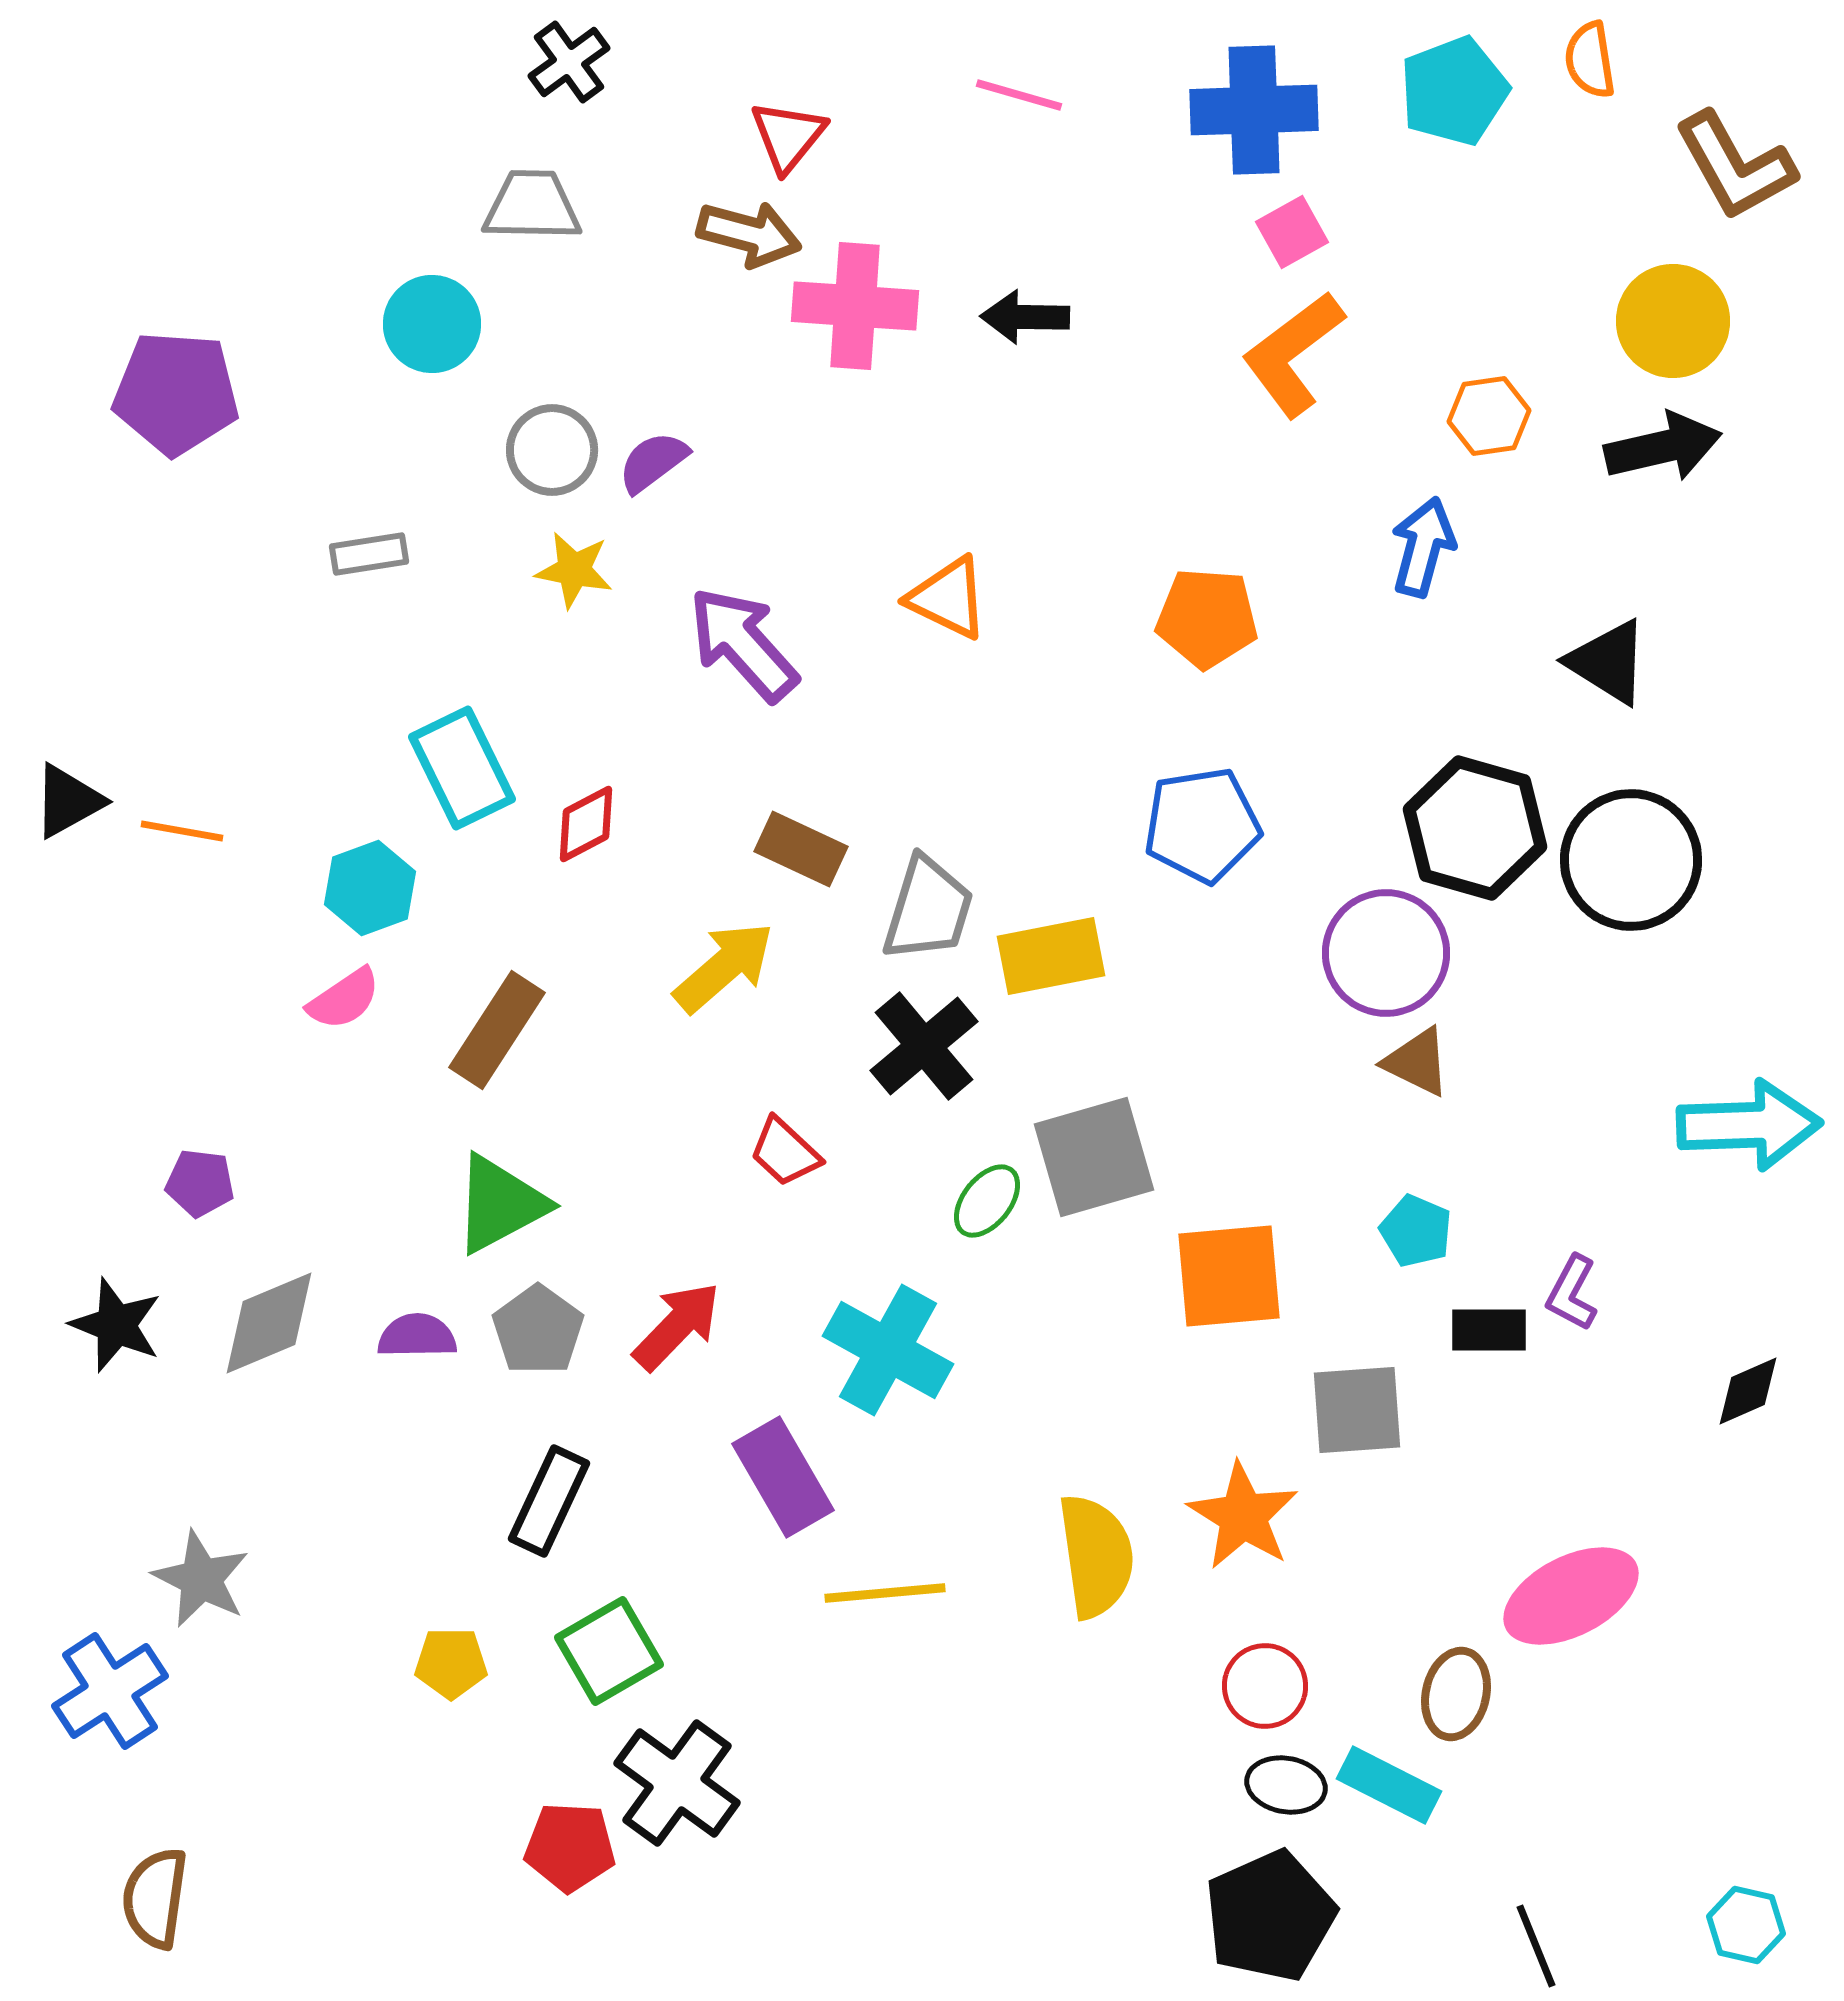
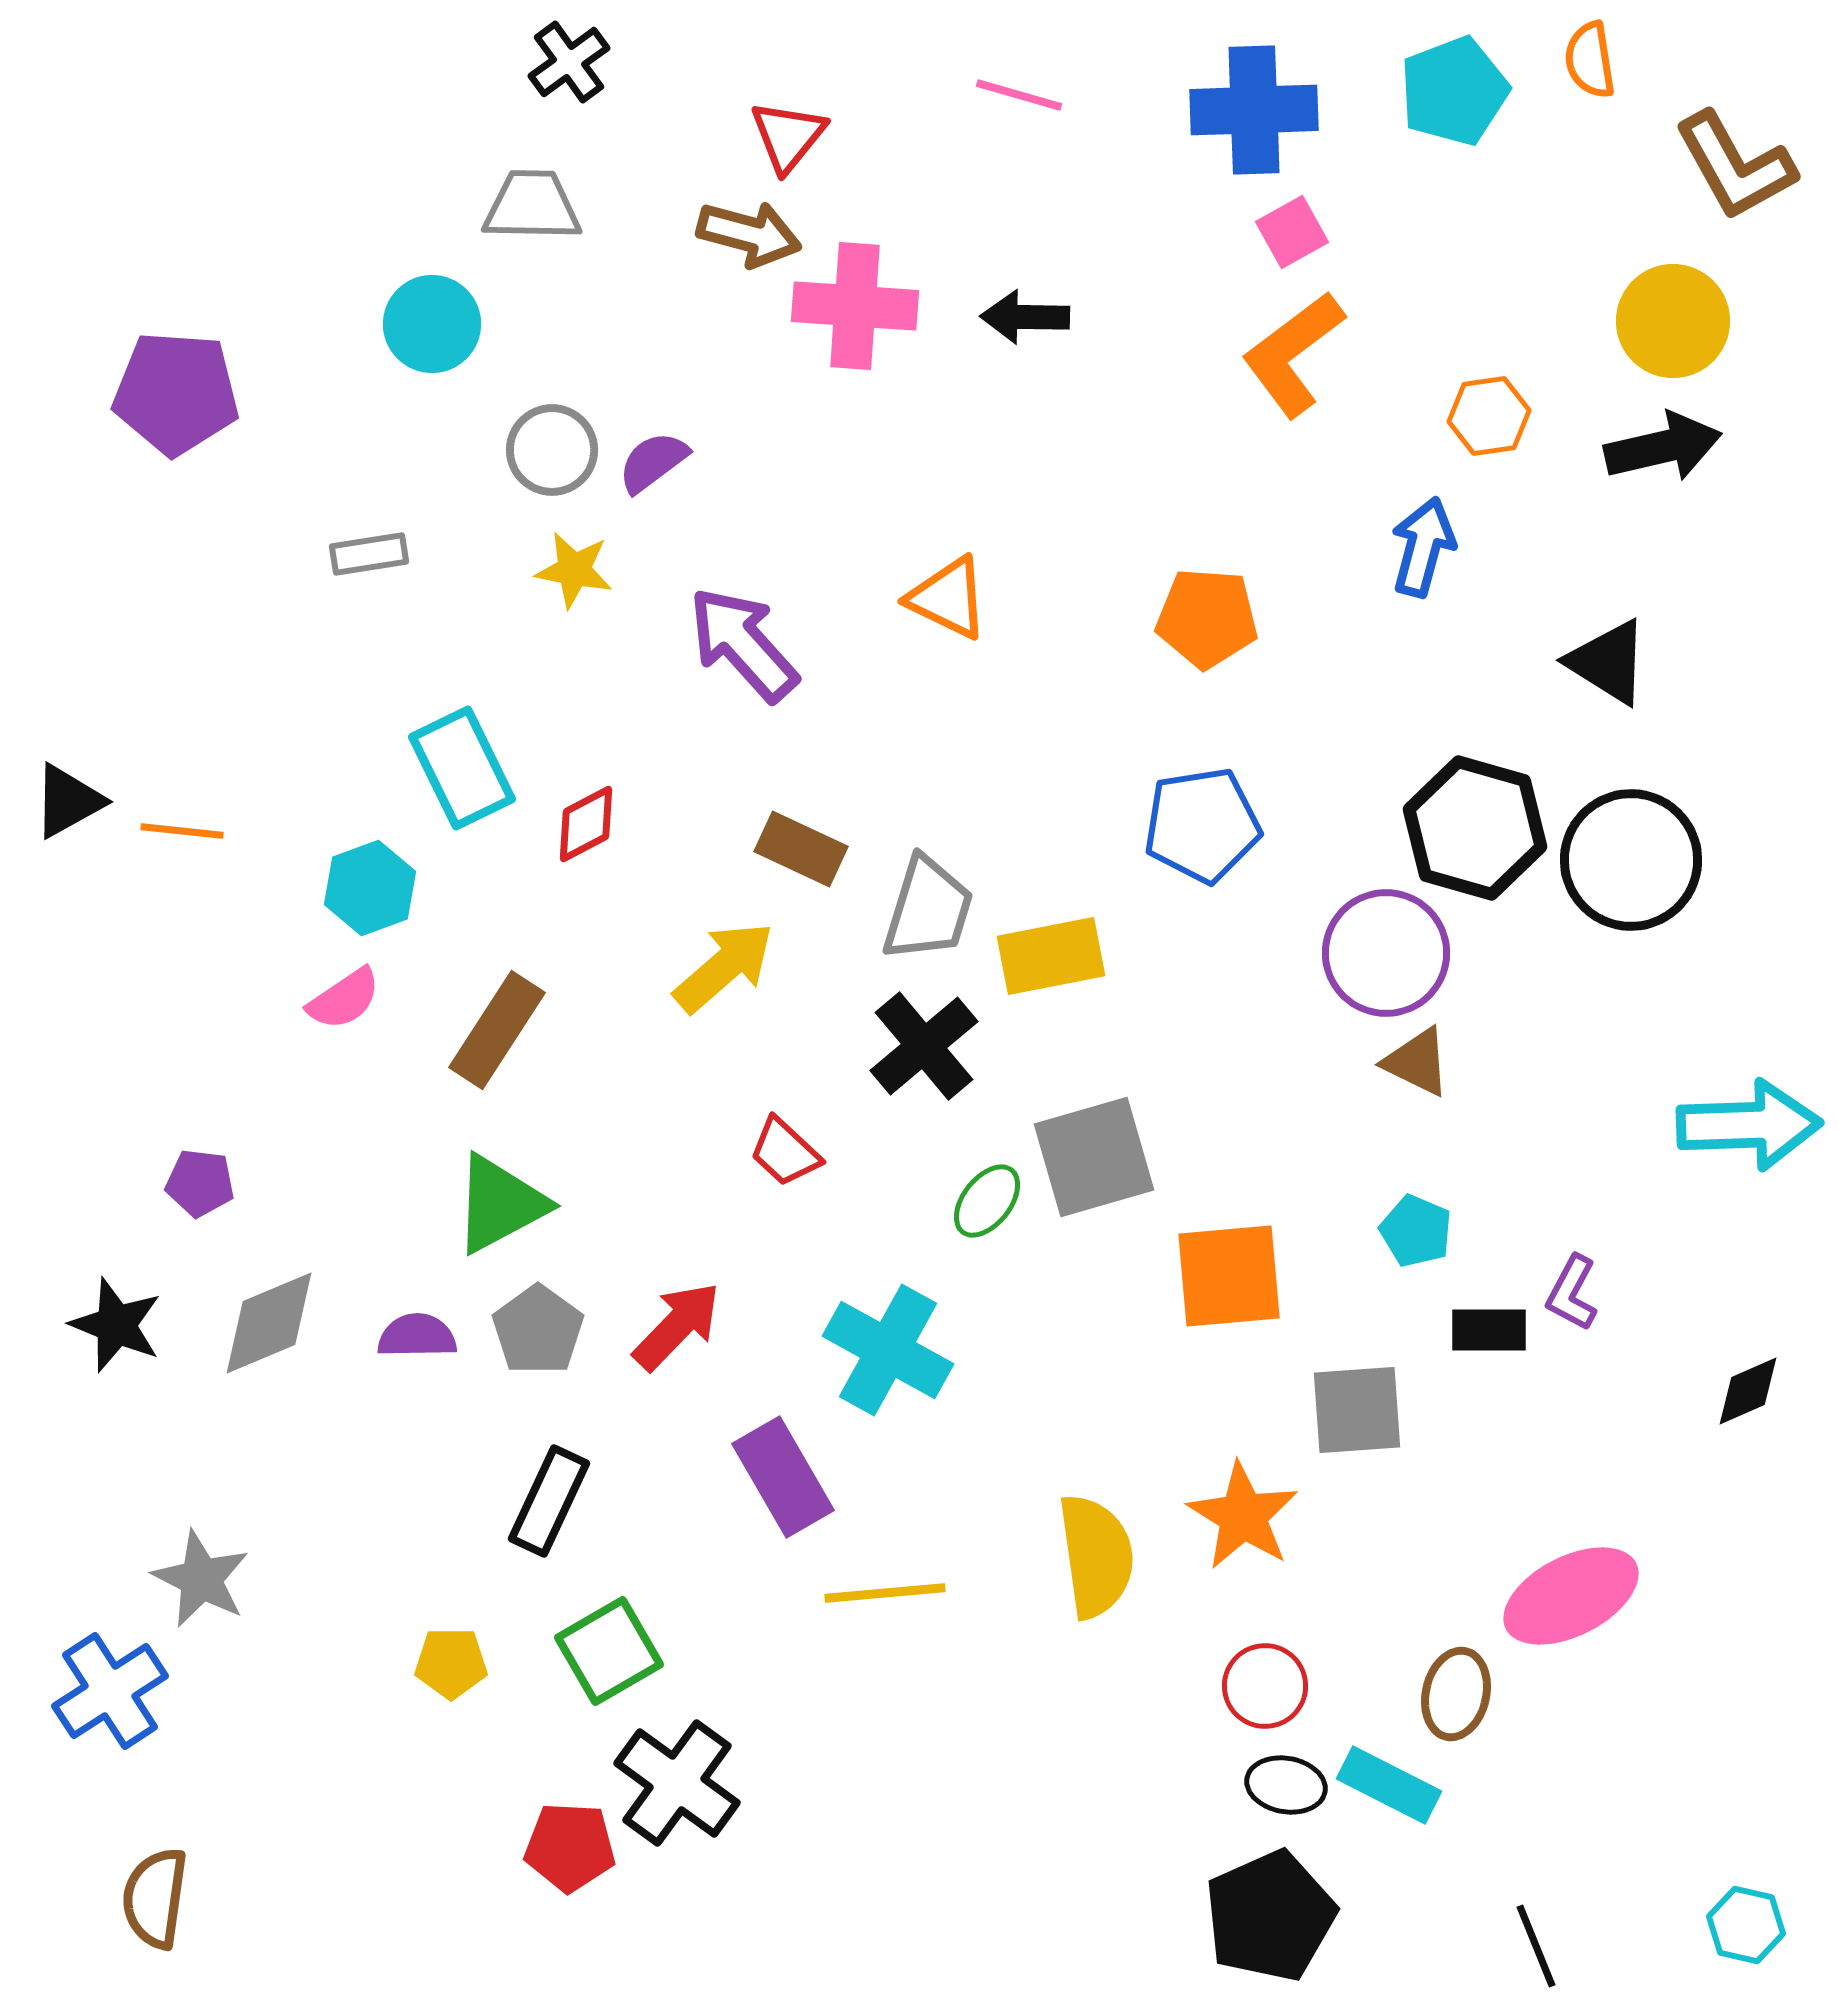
orange line at (182, 831): rotated 4 degrees counterclockwise
